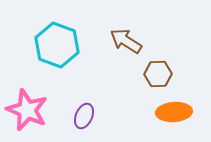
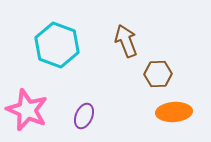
brown arrow: rotated 36 degrees clockwise
